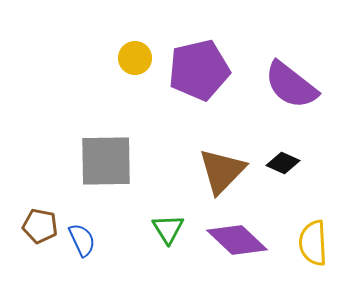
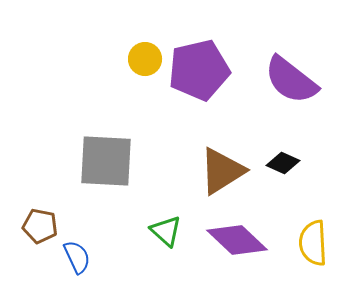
yellow circle: moved 10 px right, 1 px down
purple semicircle: moved 5 px up
gray square: rotated 4 degrees clockwise
brown triangle: rotated 14 degrees clockwise
green triangle: moved 2 px left, 2 px down; rotated 16 degrees counterclockwise
blue semicircle: moved 5 px left, 17 px down
